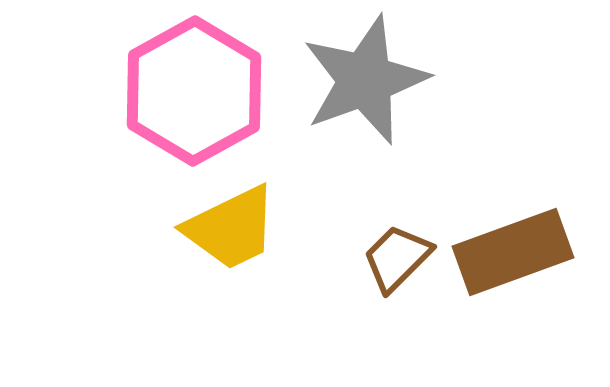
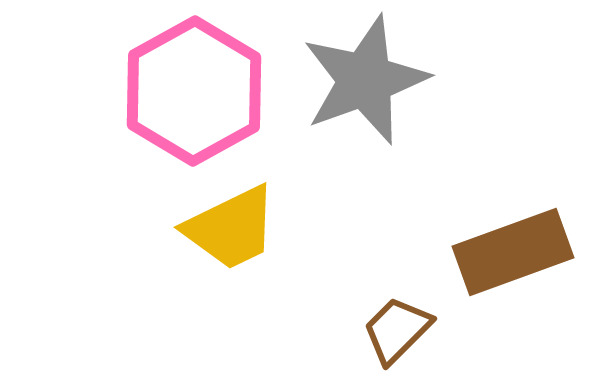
brown trapezoid: moved 72 px down
